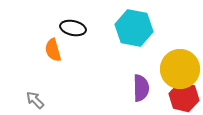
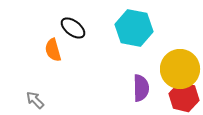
black ellipse: rotated 25 degrees clockwise
